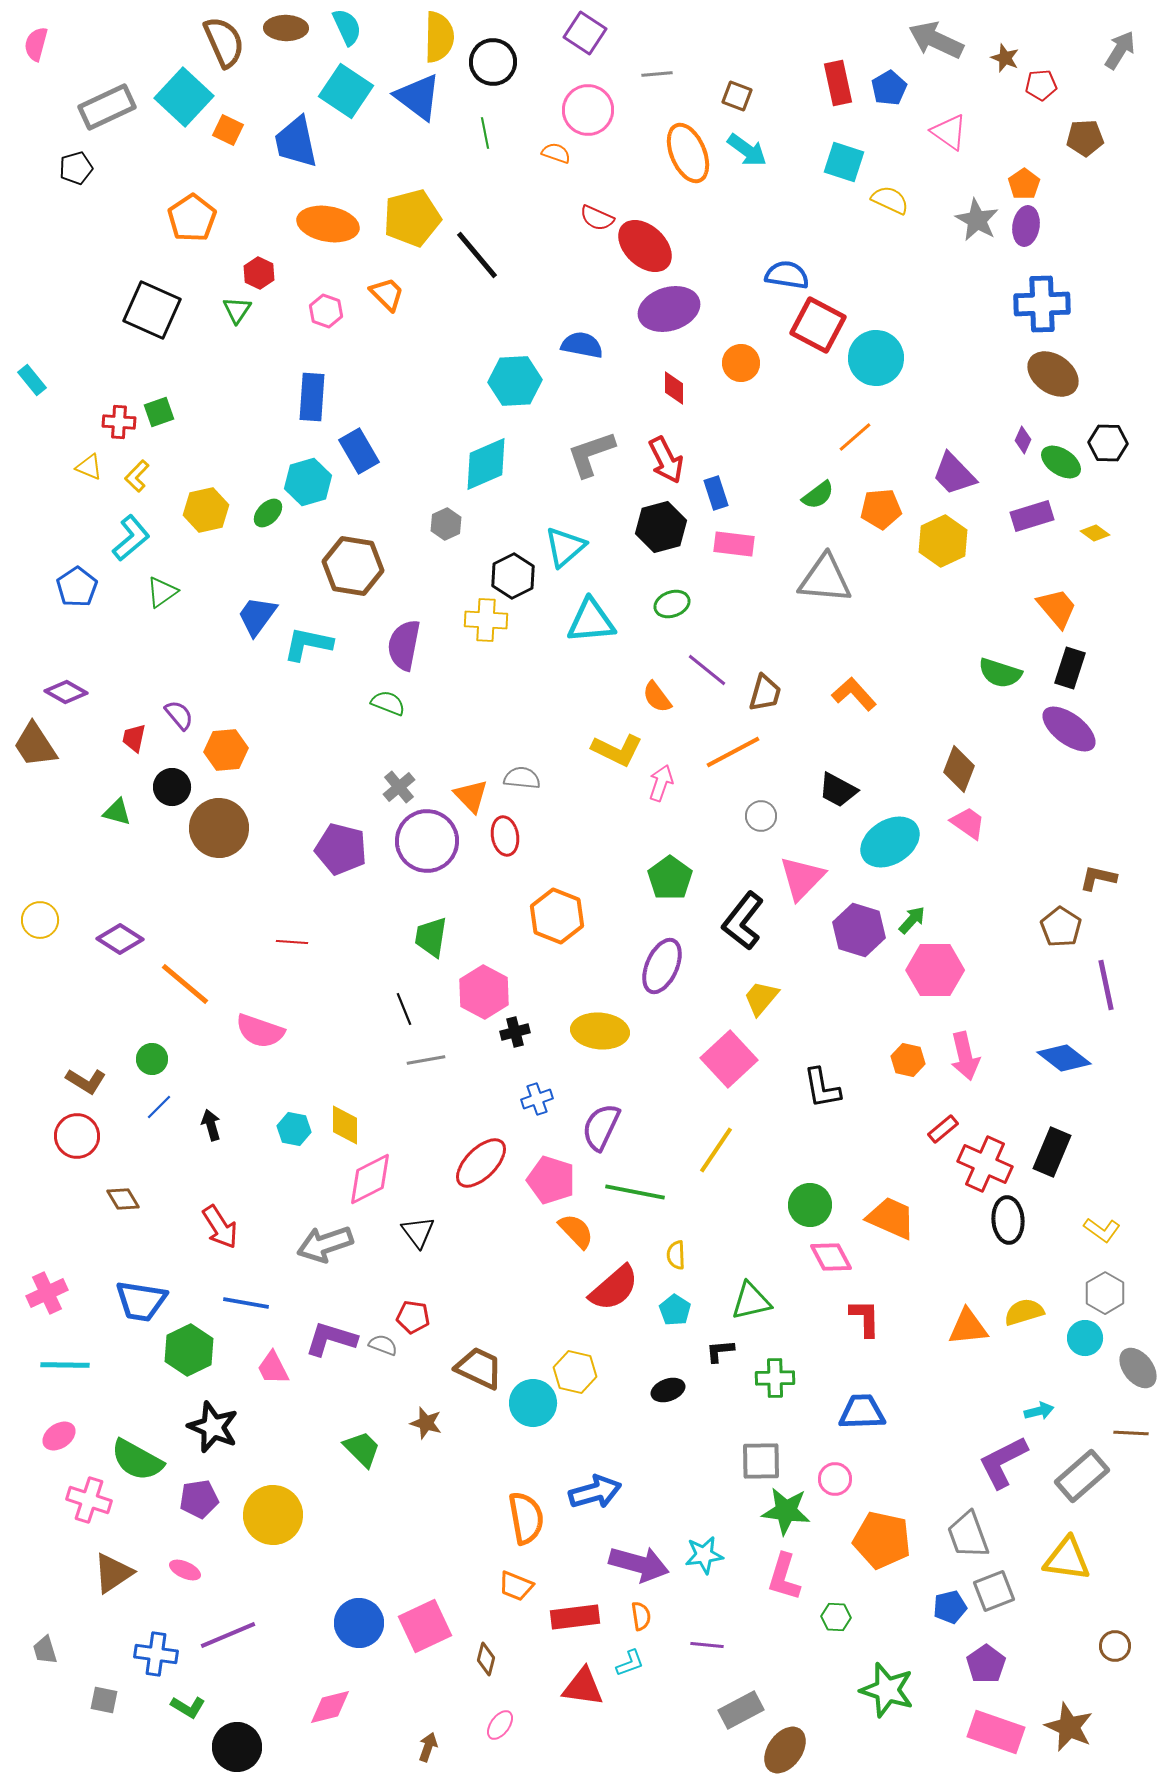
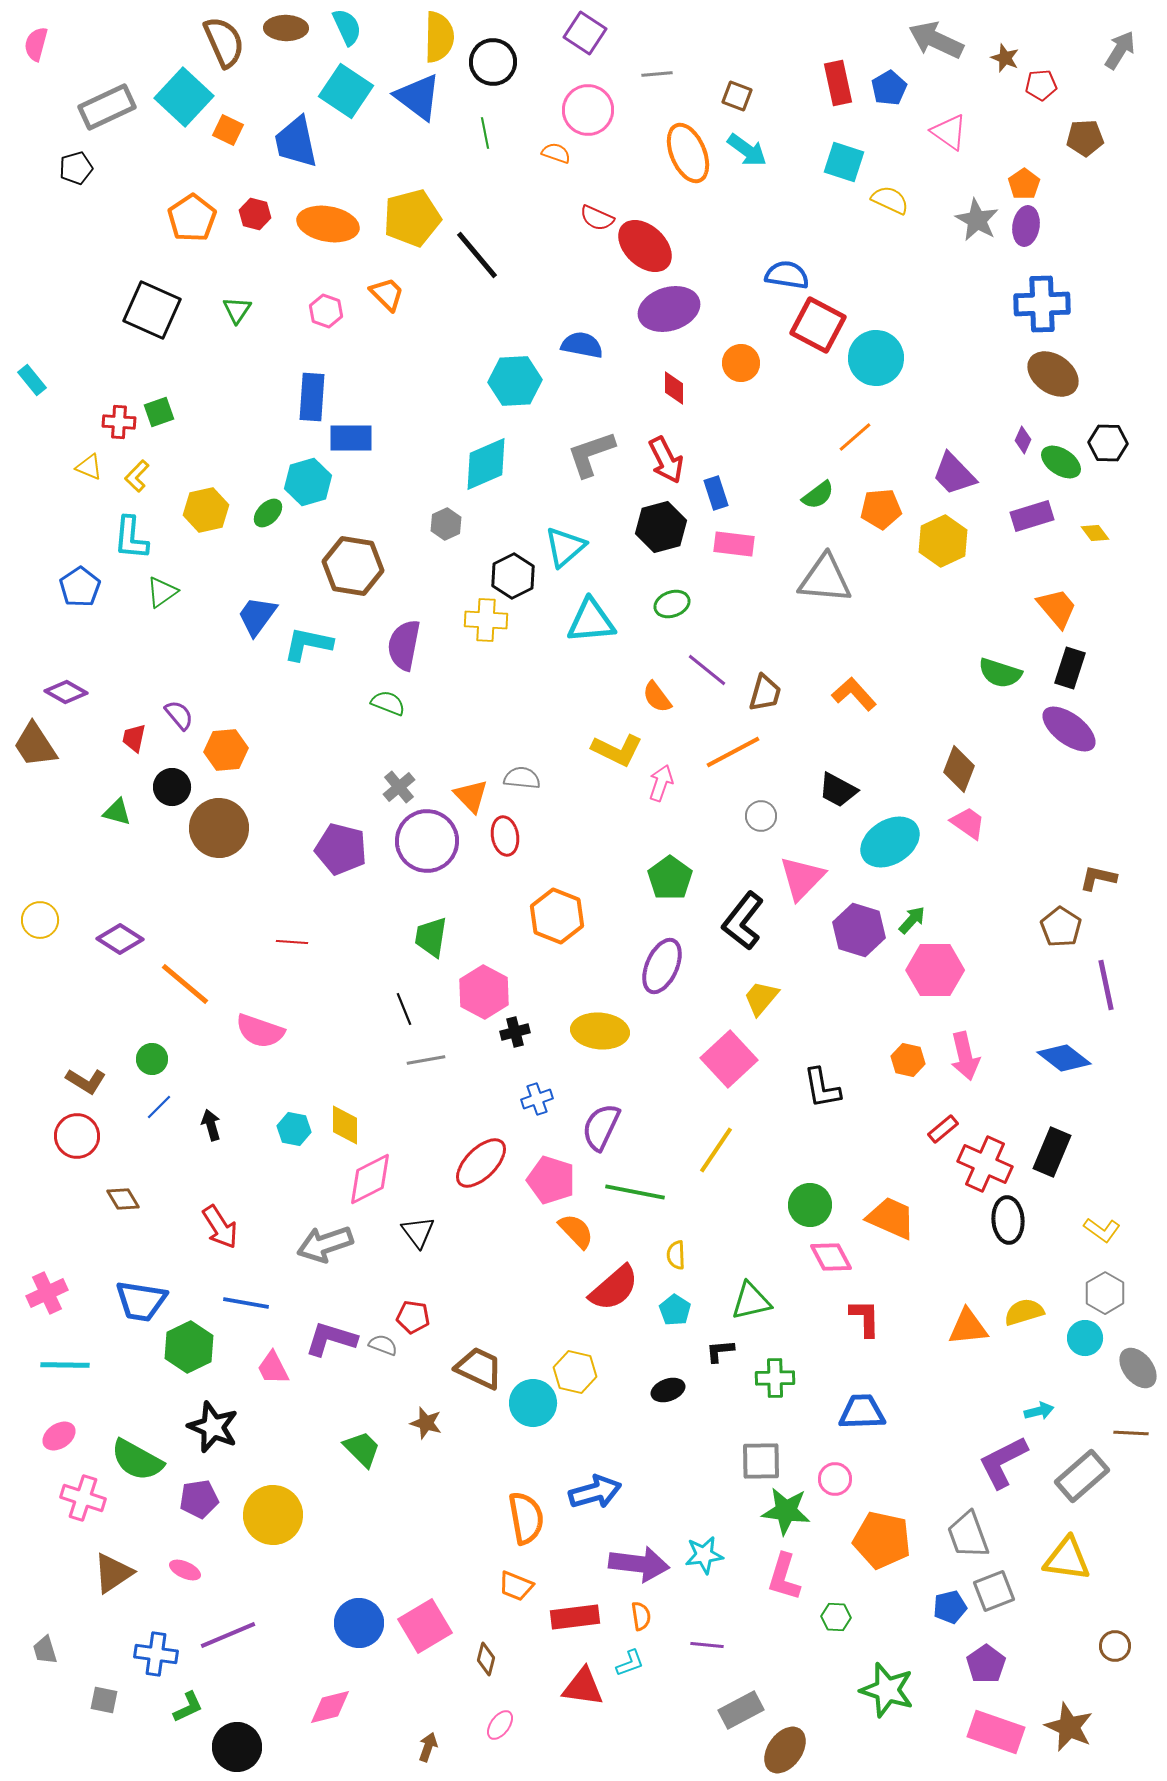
red hexagon at (259, 273): moved 4 px left, 59 px up; rotated 12 degrees counterclockwise
blue rectangle at (359, 451): moved 8 px left, 13 px up; rotated 60 degrees counterclockwise
yellow diamond at (1095, 533): rotated 16 degrees clockwise
cyan L-shape at (131, 538): rotated 135 degrees clockwise
blue pentagon at (77, 587): moved 3 px right
green hexagon at (189, 1350): moved 3 px up
pink cross at (89, 1500): moved 6 px left, 2 px up
purple arrow at (639, 1564): rotated 8 degrees counterclockwise
pink square at (425, 1626): rotated 6 degrees counterclockwise
green L-shape at (188, 1707): rotated 56 degrees counterclockwise
